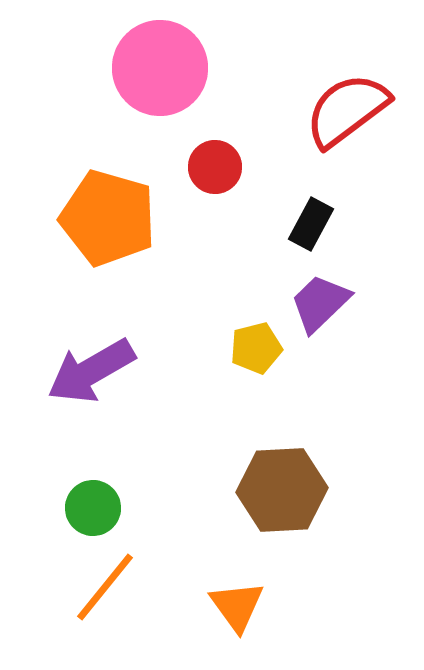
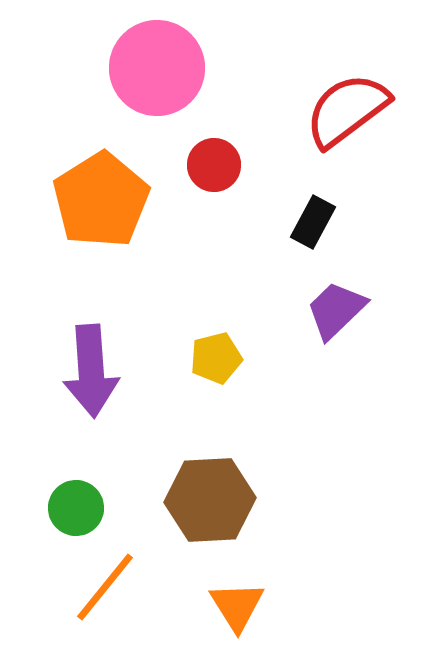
pink circle: moved 3 px left
red circle: moved 1 px left, 2 px up
orange pentagon: moved 7 px left, 18 px up; rotated 24 degrees clockwise
black rectangle: moved 2 px right, 2 px up
purple trapezoid: moved 16 px right, 7 px down
yellow pentagon: moved 40 px left, 10 px down
purple arrow: rotated 64 degrees counterclockwise
brown hexagon: moved 72 px left, 10 px down
green circle: moved 17 px left
orange triangle: rotated 4 degrees clockwise
